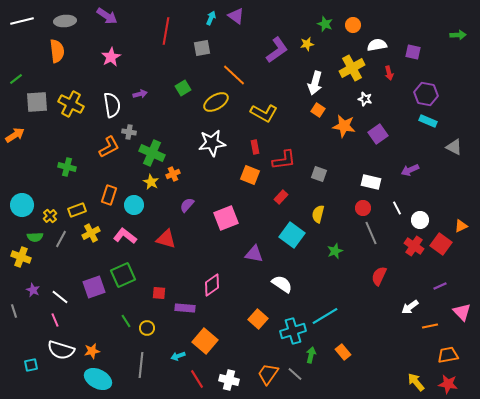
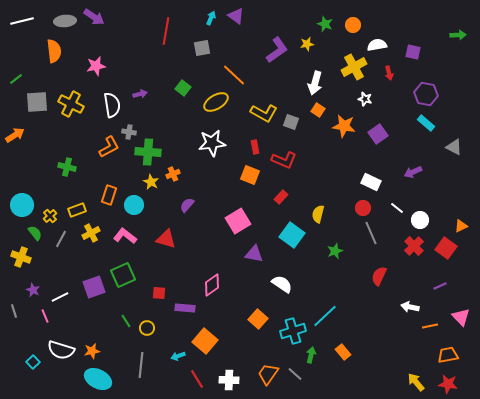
purple arrow at (107, 16): moved 13 px left, 1 px down
orange semicircle at (57, 51): moved 3 px left
pink star at (111, 57): moved 15 px left, 9 px down; rotated 18 degrees clockwise
yellow cross at (352, 68): moved 2 px right, 1 px up
green square at (183, 88): rotated 21 degrees counterclockwise
cyan rectangle at (428, 121): moved 2 px left, 2 px down; rotated 18 degrees clockwise
green cross at (152, 153): moved 4 px left, 1 px up; rotated 20 degrees counterclockwise
red L-shape at (284, 160): rotated 30 degrees clockwise
purple arrow at (410, 170): moved 3 px right, 2 px down
gray square at (319, 174): moved 28 px left, 52 px up
white rectangle at (371, 182): rotated 12 degrees clockwise
white line at (397, 208): rotated 24 degrees counterclockwise
pink square at (226, 218): moved 12 px right, 3 px down; rotated 10 degrees counterclockwise
green semicircle at (35, 237): moved 4 px up; rotated 126 degrees counterclockwise
red square at (441, 244): moved 5 px right, 4 px down
red cross at (414, 246): rotated 12 degrees clockwise
white line at (60, 297): rotated 66 degrees counterclockwise
white arrow at (410, 307): rotated 48 degrees clockwise
pink triangle at (462, 312): moved 1 px left, 5 px down
cyan line at (325, 316): rotated 12 degrees counterclockwise
pink line at (55, 320): moved 10 px left, 4 px up
cyan square at (31, 365): moved 2 px right, 3 px up; rotated 32 degrees counterclockwise
white cross at (229, 380): rotated 12 degrees counterclockwise
